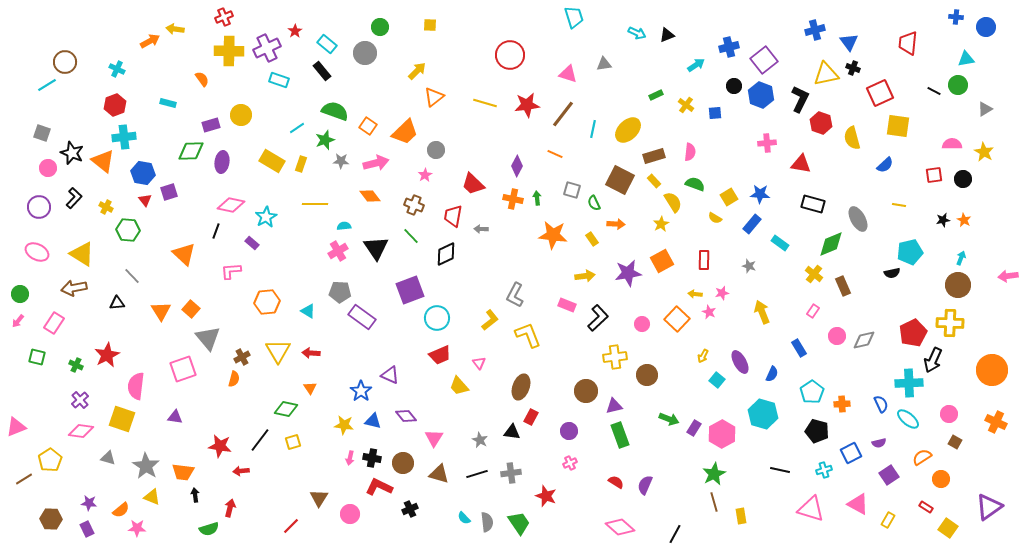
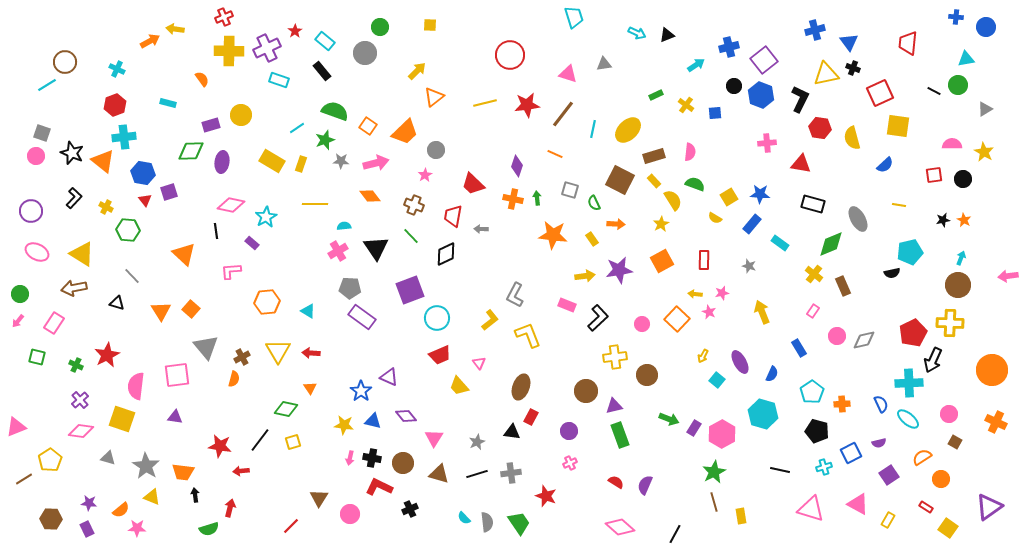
cyan rectangle at (327, 44): moved 2 px left, 3 px up
yellow line at (485, 103): rotated 30 degrees counterclockwise
red hexagon at (821, 123): moved 1 px left, 5 px down; rotated 10 degrees counterclockwise
purple diamond at (517, 166): rotated 10 degrees counterclockwise
pink circle at (48, 168): moved 12 px left, 12 px up
gray square at (572, 190): moved 2 px left
yellow semicircle at (673, 202): moved 2 px up
purple circle at (39, 207): moved 8 px left, 4 px down
black line at (216, 231): rotated 28 degrees counterclockwise
purple star at (628, 273): moved 9 px left, 3 px up
gray pentagon at (340, 292): moved 10 px right, 4 px up
black triangle at (117, 303): rotated 21 degrees clockwise
gray triangle at (208, 338): moved 2 px left, 9 px down
pink square at (183, 369): moved 6 px left, 6 px down; rotated 12 degrees clockwise
purple triangle at (390, 375): moved 1 px left, 2 px down
gray star at (480, 440): moved 3 px left, 2 px down; rotated 21 degrees clockwise
cyan cross at (824, 470): moved 3 px up
green star at (714, 474): moved 2 px up
